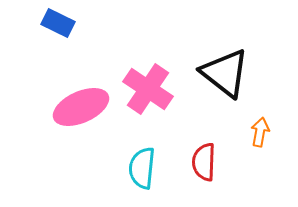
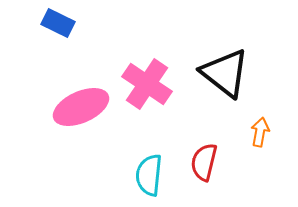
pink cross: moved 1 px left, 5 px up
red semicircle: rotated 12 degrees clockwise
cyan semicircle: moved 7 px right, 7 px down
